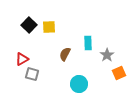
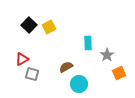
yellow square: rotated 24 degrees counterclockwise
brown semicircle: moved 1 px right, 13 px down; rotated 32 degrees clockwise
